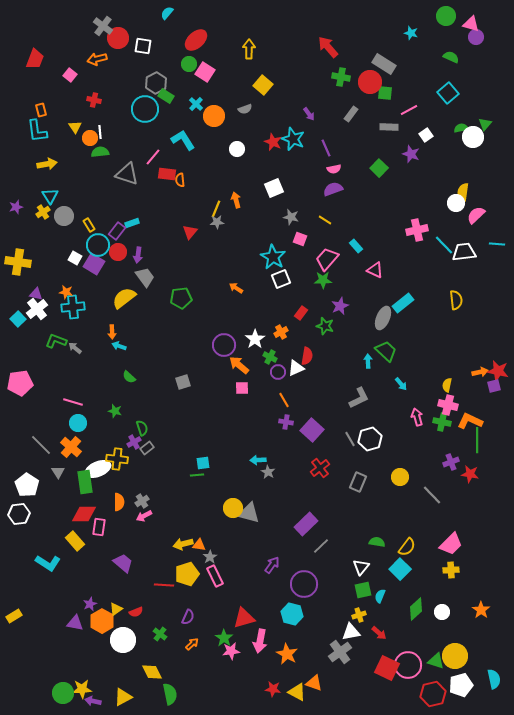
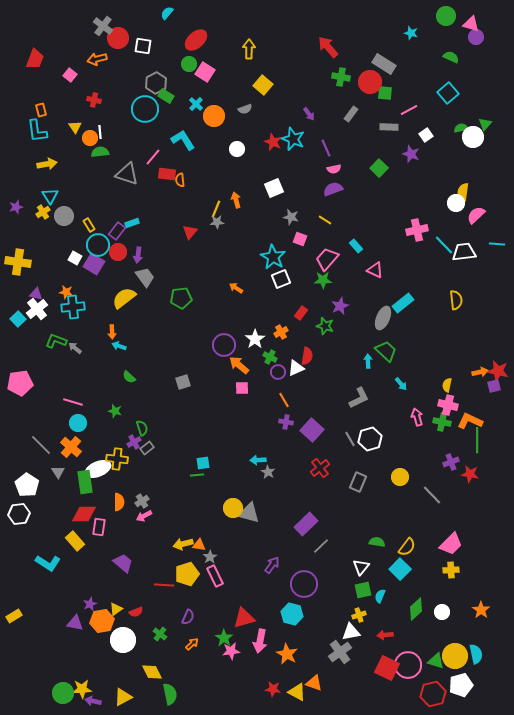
orange hexagon at (102, 621): rotated 20 degrees clockwise
red arrow at (379, 633): moved 6 px right, 2 px down; rotated 133 degrees clockwise
cyan semicircle at (494, 679): moved 18 px left, 25 px up
